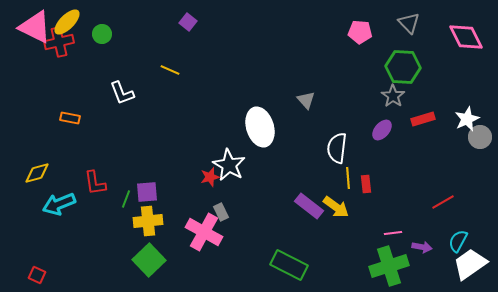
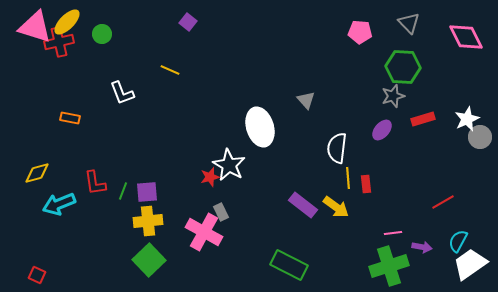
pink triangle at (35, 27): rotated 9 degrees counterclockwise
gray star at (393, 96): rotated 20 degrees clockwise
green line at (126, 199): moved 3 px left, 8 px up
purple rectangle at (309, 206): moved 6 px left, 1 px up
